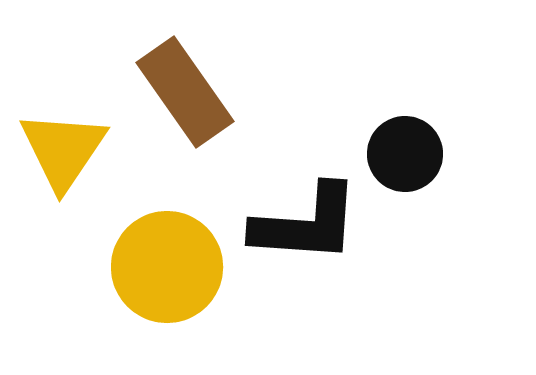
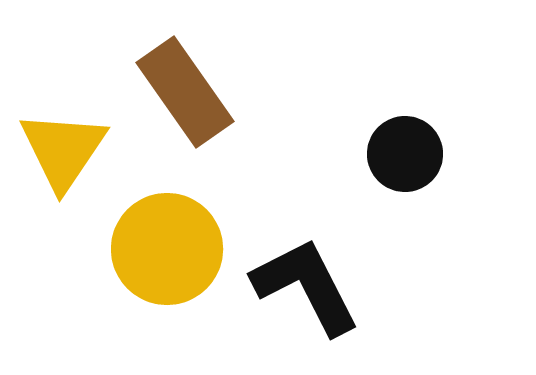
black L-shape: moved 62 px down; rotated 121 degrees counterclockwise
yellow circle: moved 18 px up
